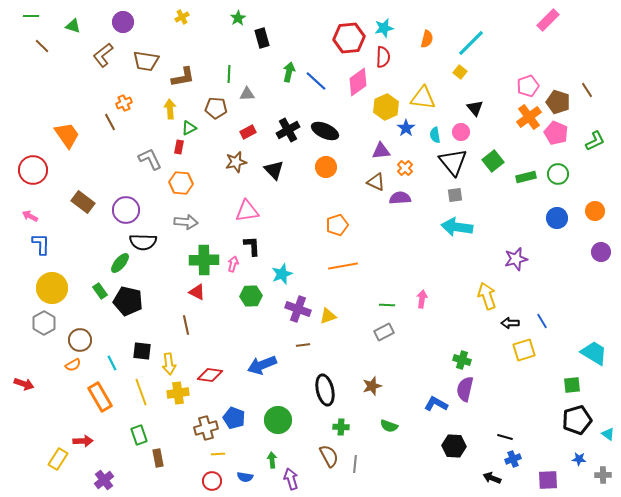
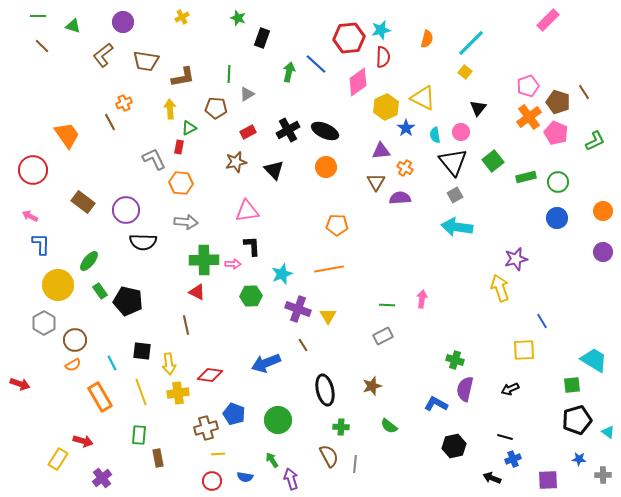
green line at (31, 16): moved 7 px right
green star at (238, 18): rotated 21 degrees counterclockwise
cyan star at (384, 28): moved 3 px left, 2 px down
black rectangle at (262, 38): rotated 36 degrees clockwise
yellow square at (460, 72): moved 5 px right
blue line at (316, 81): moved 17 px up
brown line at (587, 90): moved 3 px left, 2 px down
gray triangle at (247, 94): rotated 28 degrees counterclockwise
yellow triangle at (423, 98): rotated 20 degrees clockwise
black triangle at (475, 108): moved 3 px right; rotated 18 degrees clockwise
gray L-shape at (150, 159): moved 4 px right
orange cross at (405, 168): rotated 14 degrees counterclockwise
green circle at (558, 174): moved 8 px down
brown triangle at (376, 182): rotated 36 degrees clockwise
gray square at (455, 195): rotated 21 degrees counterclockwise
orange circle at (595, 211): moved 8 px right
orange pentagon at (337, 225): rotated 20 degrees clockwise
purple circle at (601, 252): moved 2 px right
green ellipse at (120, 263): moved 31 px left, 2 px up
pink arrow at (233, 264): rotated 77 degrees clockwise
orange line at (343, 266): moved 14 px left, 3 px down
yellow circle at (52, 288): moved 6 px right, 3 px up
yellow arrow at (487, 296): moved 13 px right, 8 px up
yellow triangle at (328, 316): rotated 42 degrees counterclockwise
black arrow at (510, 323): moved 66 px down; rotated 24 degrees counterclockwise
gray rectangle at (384, 332): moved 1 px left, 4 px down
brown circle at (80, 340): moved 5 px left
brown line at (303, 345): rotated 64 degrees clockwise
yellow square at (524, 350): rotated 15 degrees clockwise
cyan trapezoid at (594, 353): moved 7 px down
green cross at (462, 360): moved 7 px left
blue arrow at (262, 365): moved 4 px right, 2 px up
red arrow at (24, 384): moved 4 px left
blue pentagon at (234, 418): moved 4 px up
green semicircle at (389, 426): rotated 18 degrees clockwise
cyan triangle at (608, 434): moved 2 px up
green rectangle at (139, 435): rotated 24 degrees clockwise
red arrow at (83, 441): rotated 18 degrees clockwise
black hexagon at (454, 446): rotated 15 degrees counterclockwise
green arrow at (272, 460): rotated 28 degrees counterclockwise
purple cross at (104, 480): moved 2 px left, 2 px up
